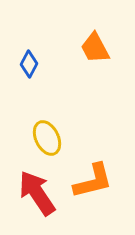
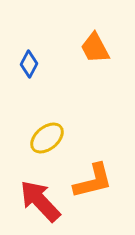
yellow ellipse: rotated 76 degrees clockwise
red arrow: moved 3 px right, 8 px down; rotated 9 degrees counterclockwise
